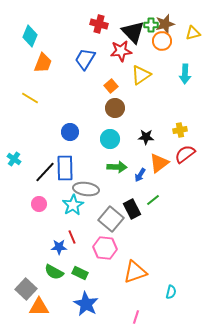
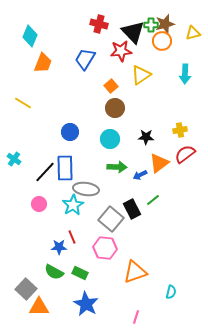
yellow line at (30, 98): moved 7 px left, 5 px down
blue arrow at (140, 175): rotated 32 degrees clockwise
